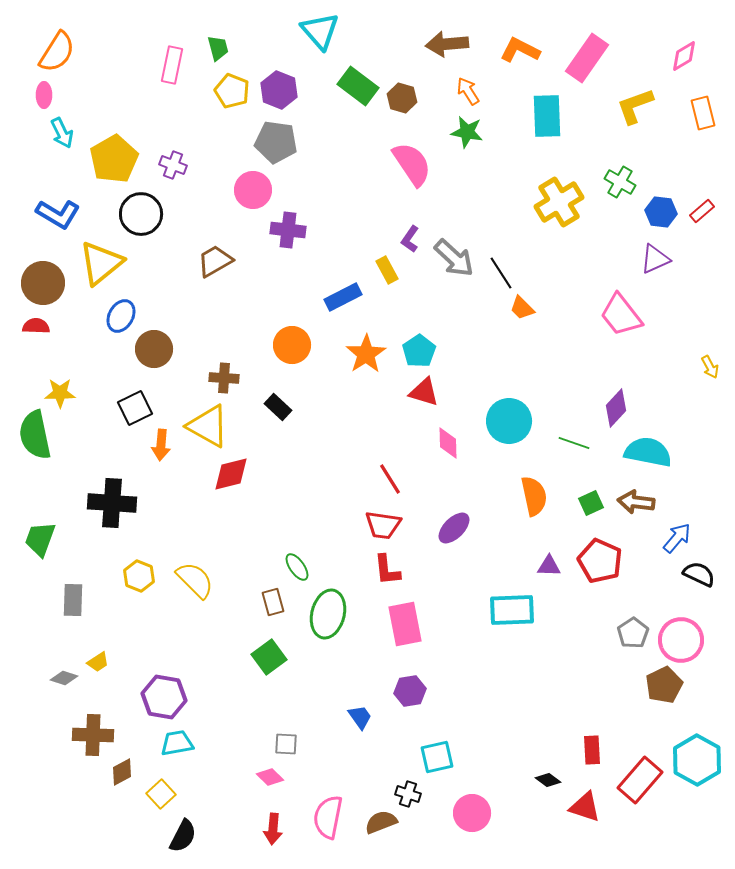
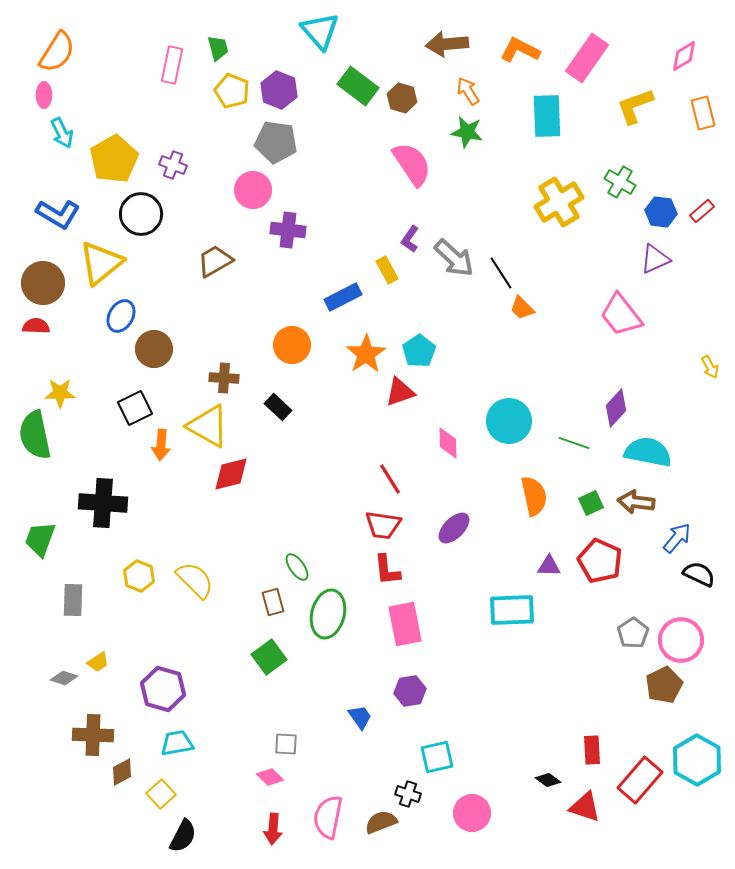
red triangle at (424, 392): moved 24 px left; rotated 36 degrees counterclockwise
black cross at (112, 503): moved 9 px left
purple hexagon at (164, 697): moved 1 px left, 8 px up; rotated 6 degrees clockwise
